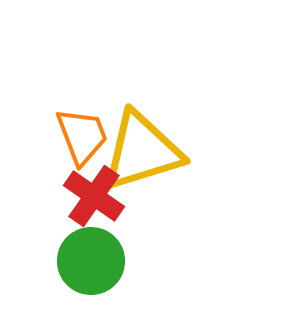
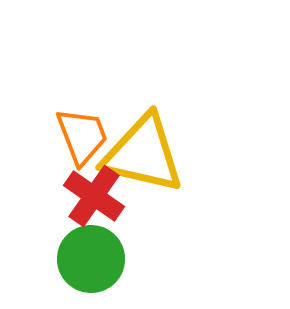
yellow triangle: moved 1 px right, 3 px down; rotated 30 degrees clockwise
green circle: moved 2 px up
